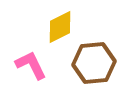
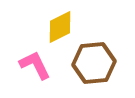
pink L-shape: moved 4 px right
